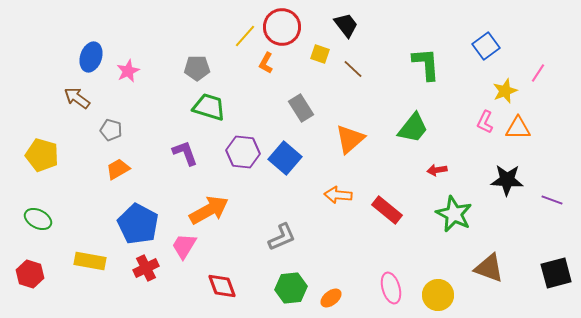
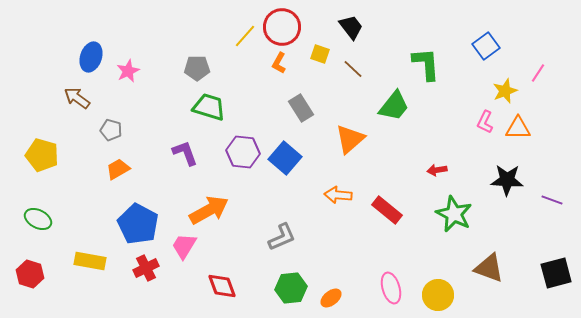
black trapezoid at (346, 25): moved 5 px right, 2 px down
orange L-shape at (266, 63): moved 13 px right
green trapezoid at (413, 128): moved 19 px left, 22 px up
